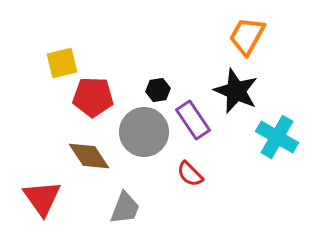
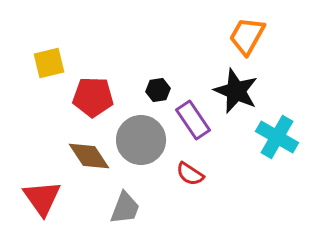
yellow square: moved 13 px left
gray circle: moved 3 px left, 8 px down
red semicircle: rotated 12 degrees counterclockwise
